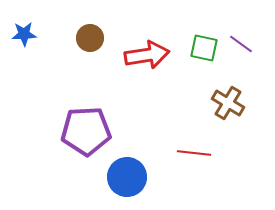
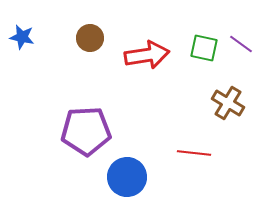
blue star: moved 2 px left, 3 px down; rotated 15 degrees clockwise
